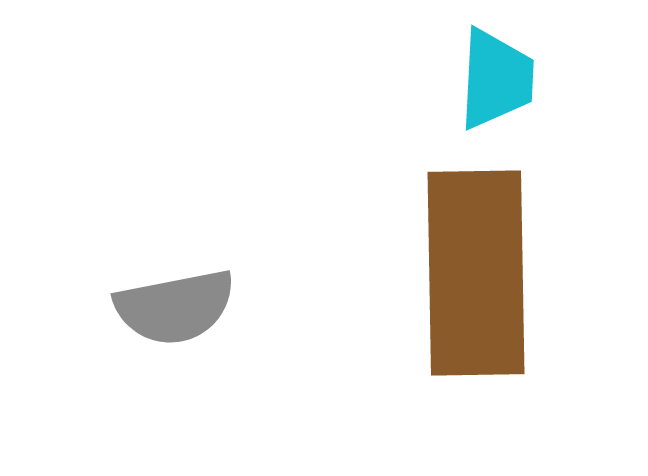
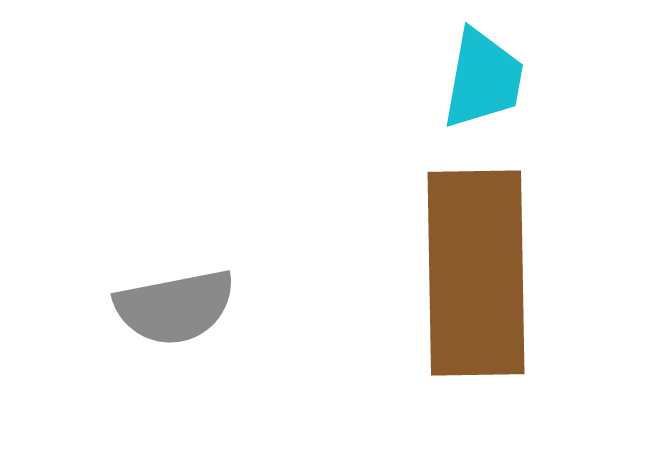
cyan trapezoid: moved 13 px left; rotated 7 degrees clockwise
